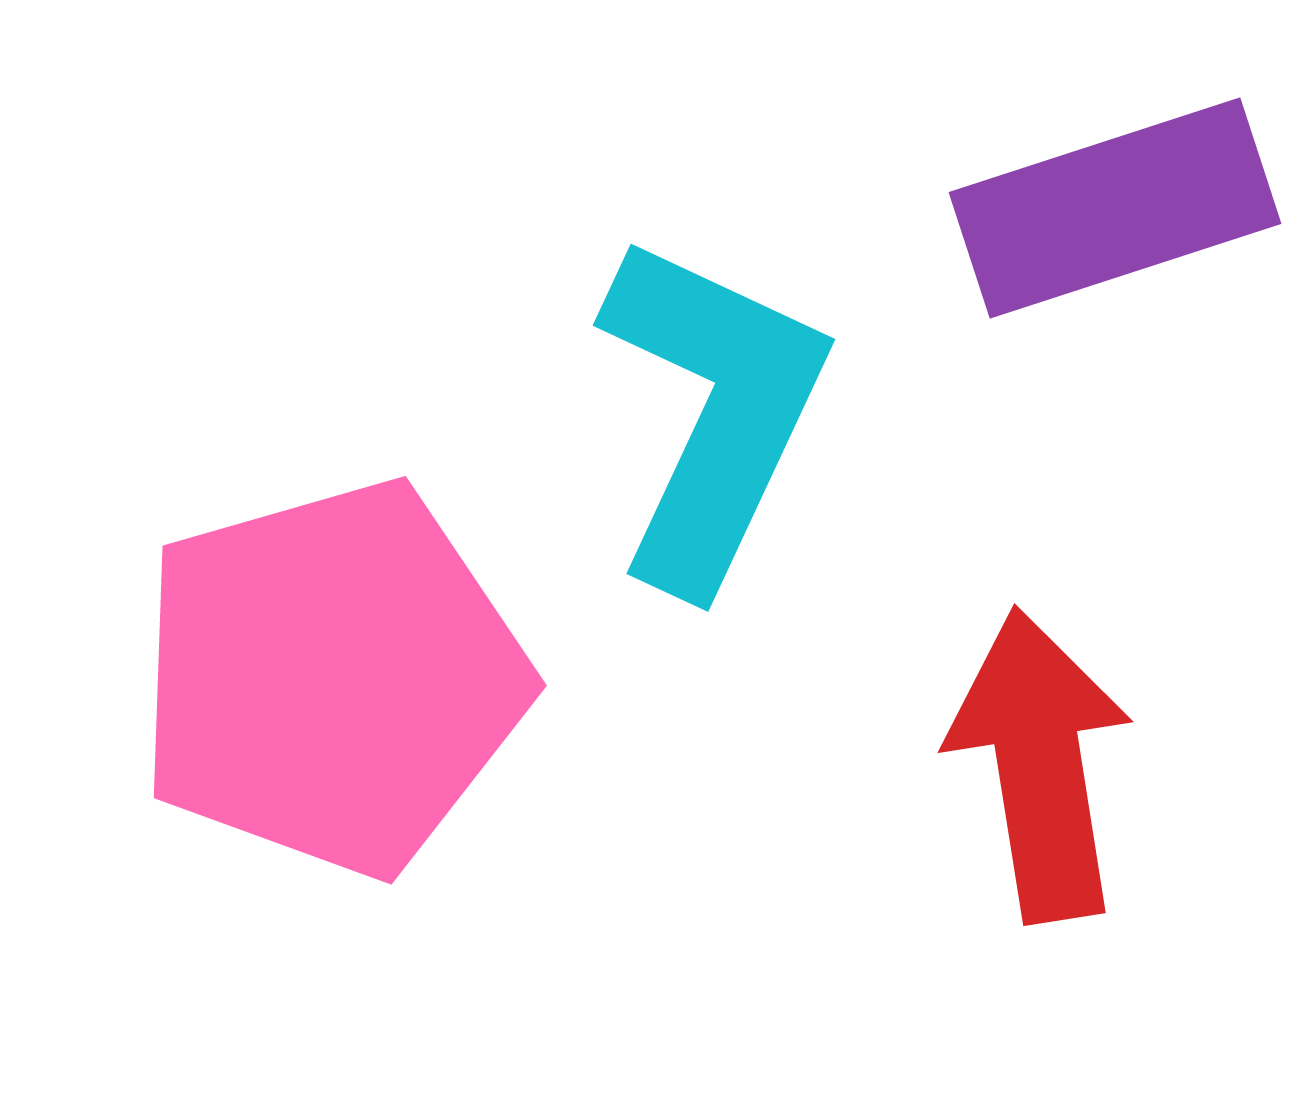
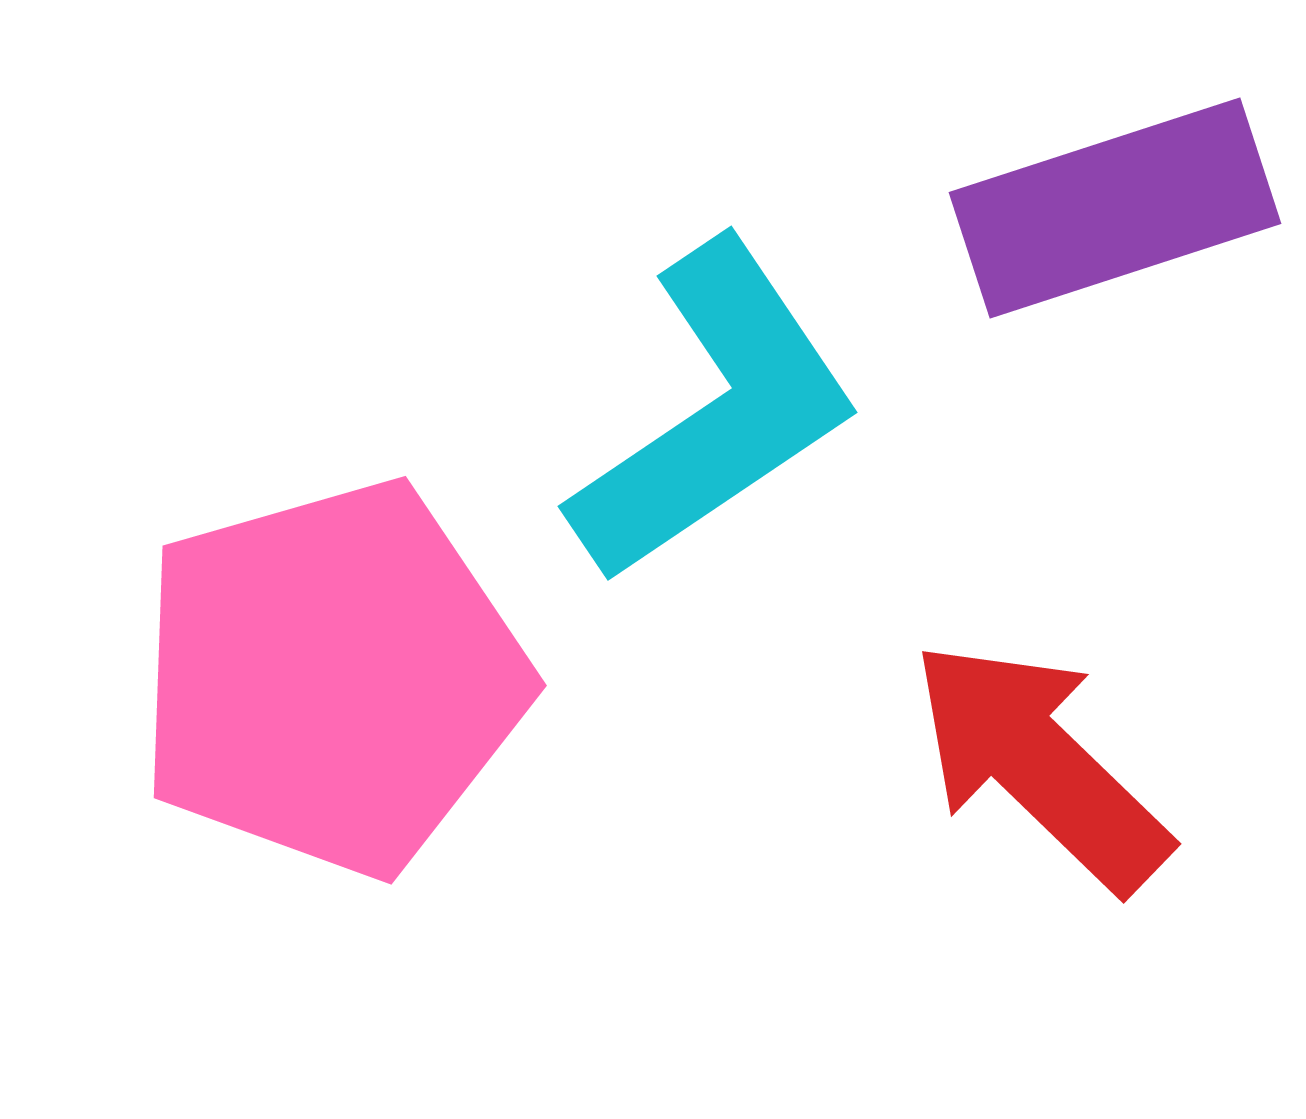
cyan L-shape: moved 2 px right; rotated 31 degrees clockwise
red arrow: rotated 37 degrees counterclockwise
